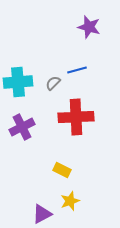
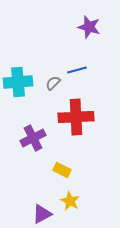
purple cross: moved 11 px right, 11 px down
yellow star: rotated 24 degrees counterclockwise
